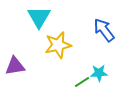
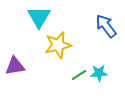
blue arrow: moved 2 px right, 4 px up
green line: moved 3 px left, 7 px up
